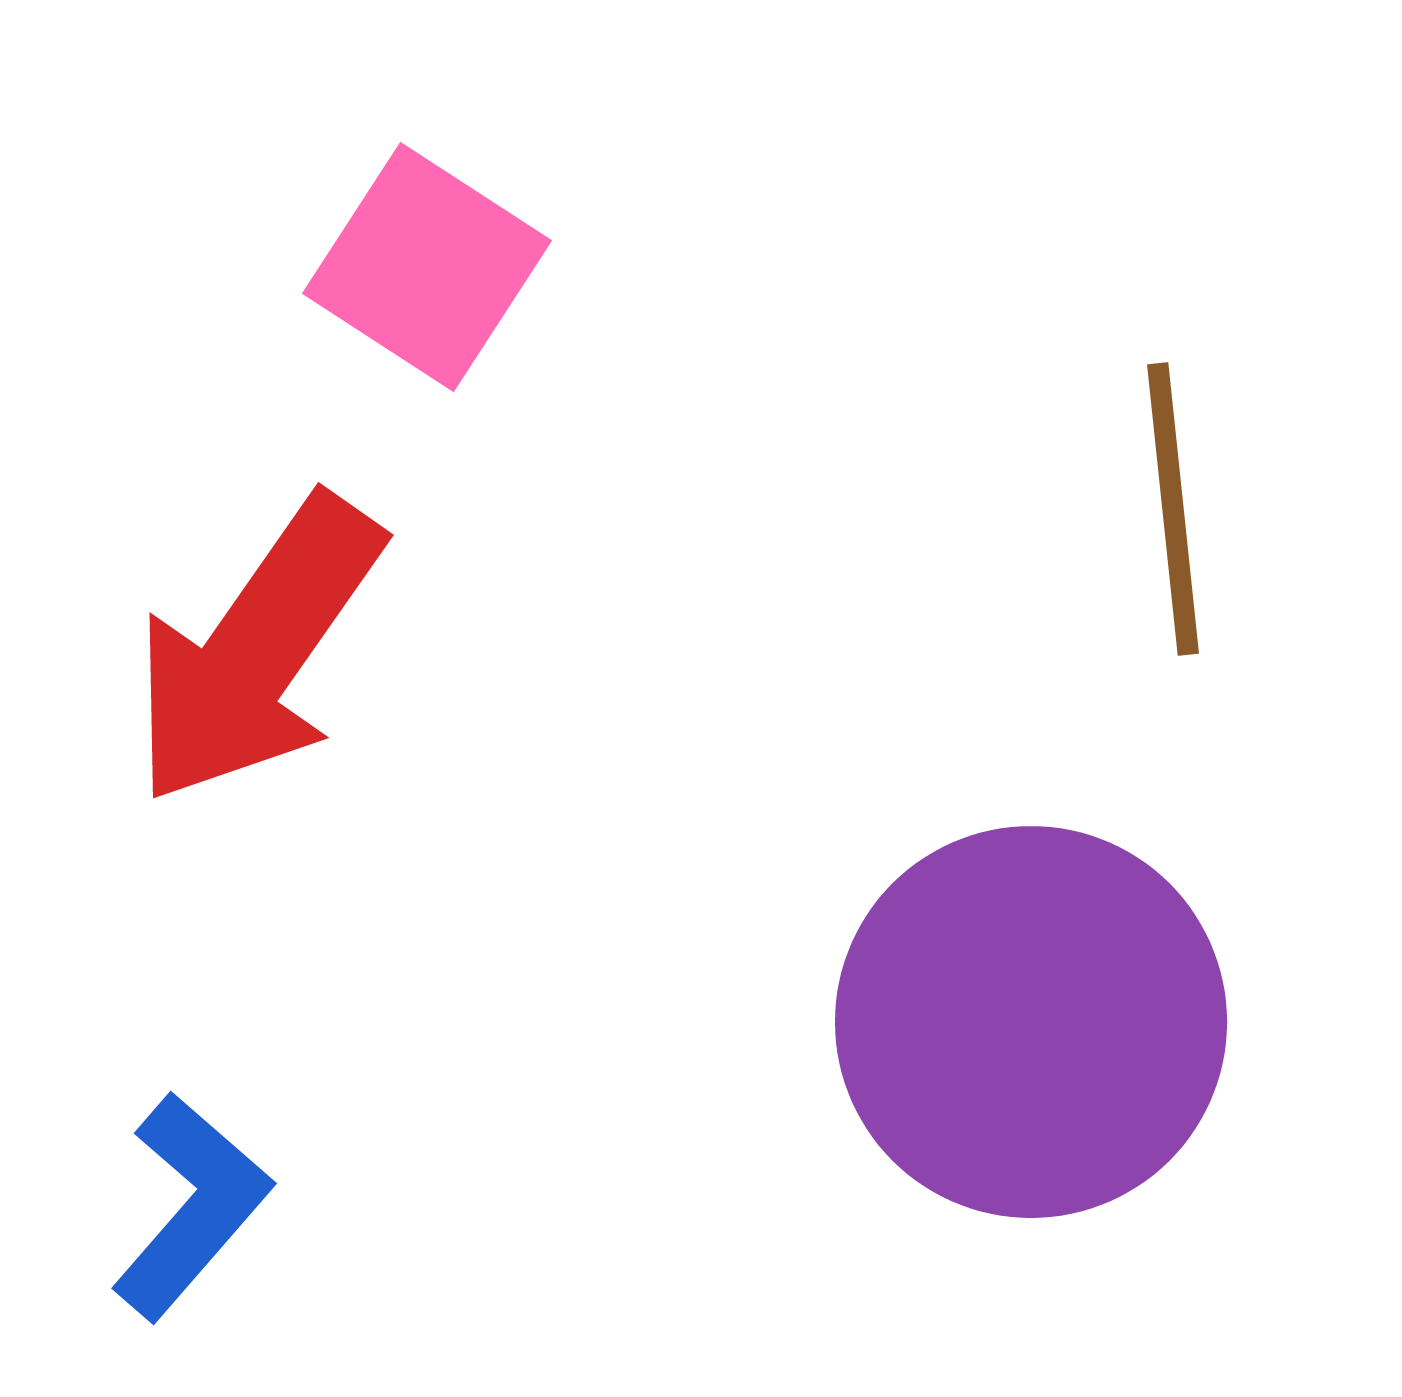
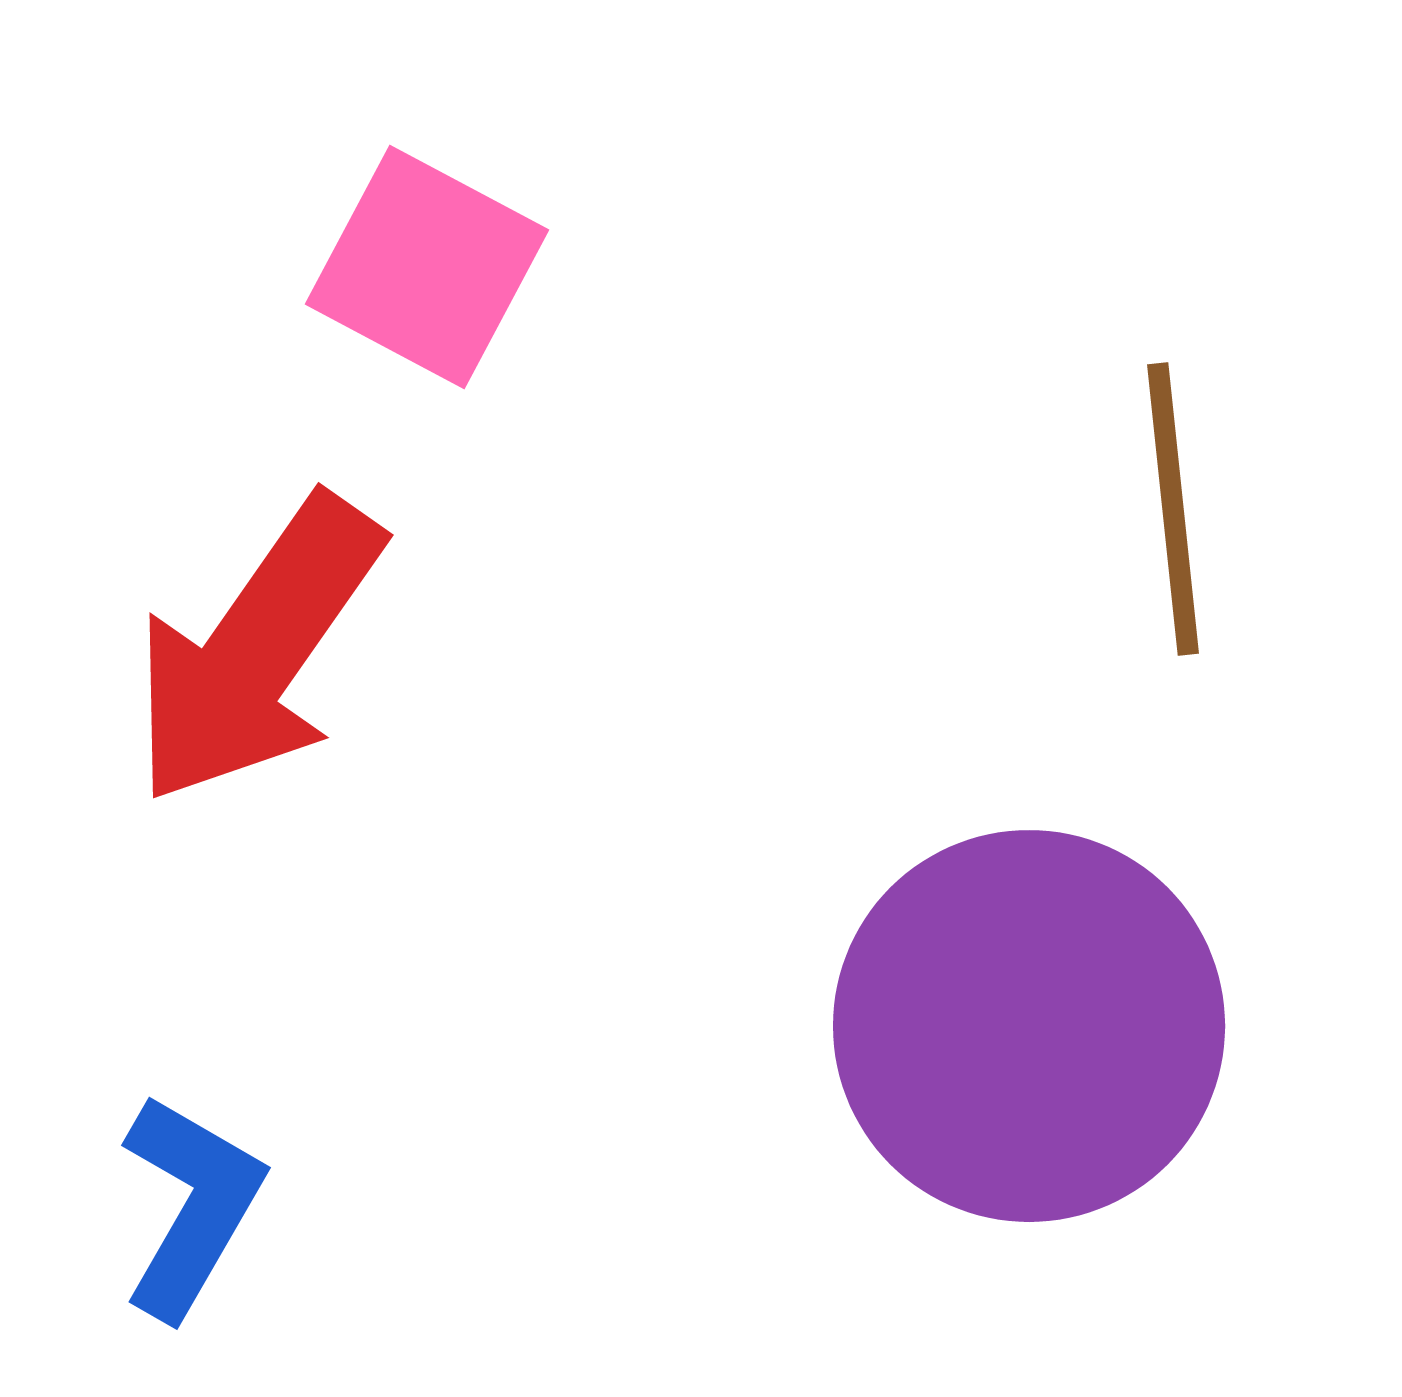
pink square: rotated 5 degrees counterclockwise
purple circle: moved 2 px left, 4 px down
blue L-shape: rotated 11 degrees counterclockwise
